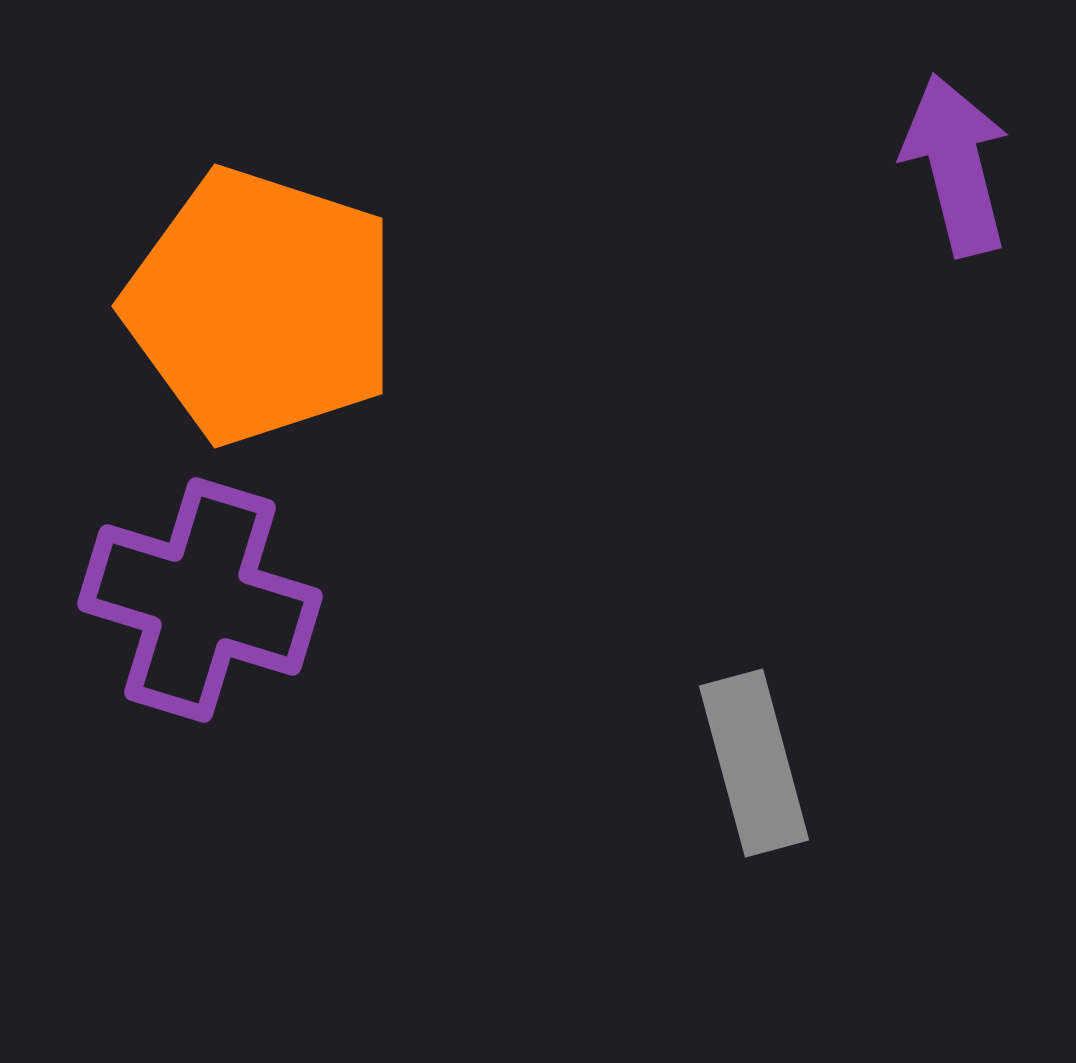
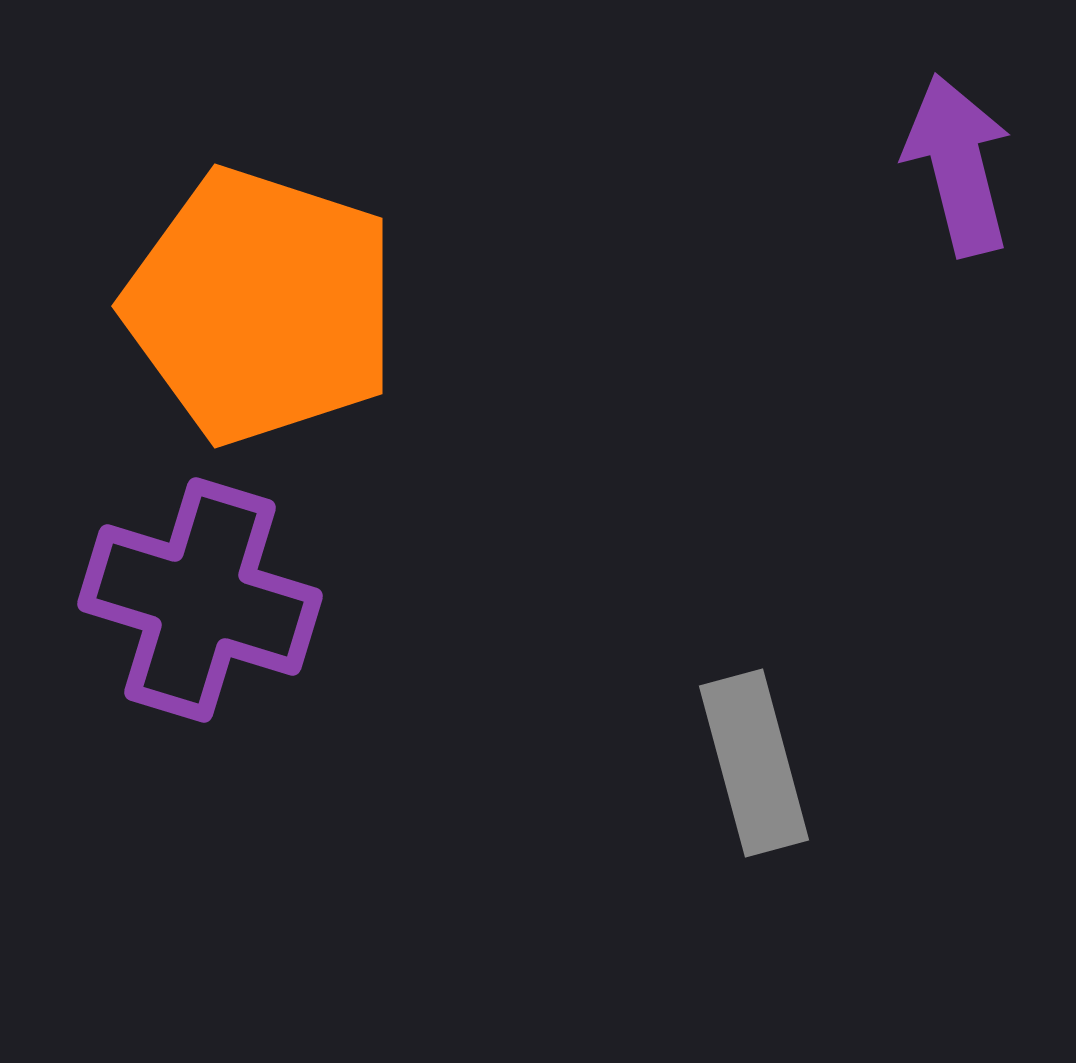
purple arrow: moved 2 px right
